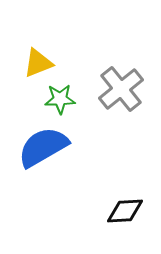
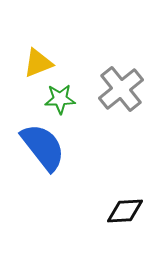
blue semicircle: rotated 82 degrees clockwise
